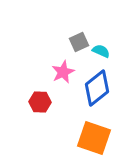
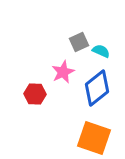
red hexagon: moved 5 px left, 8 px up
